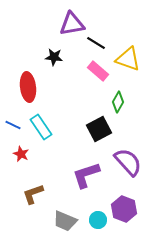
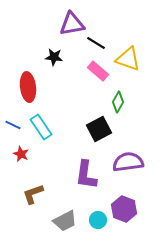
purple semicircle: rotated 56 degrees counterclockwise
purple L-shape: rotated 64 degrees counterclockwise
gray trapezoid: rotated 50 degrees counterclockwise
